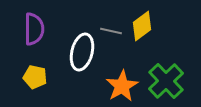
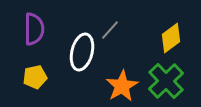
yellow diamond: moved 29 px right, 12 px down
gray line: moved 1 px left, 1 px up; rotated 60 degrees counterclockwise
yellow pentagon: rotated 25 degrees counterclockwise
